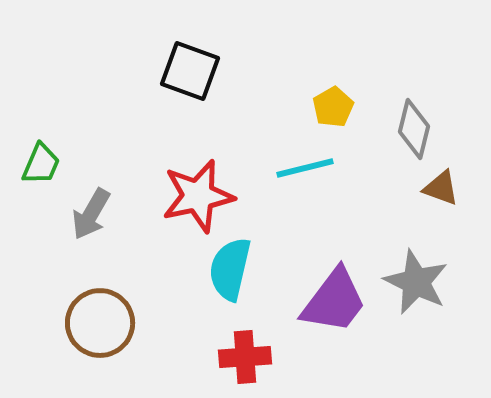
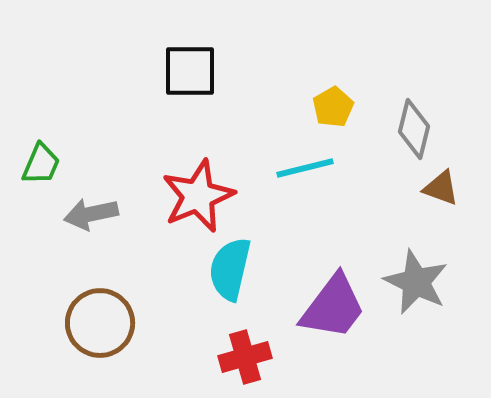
black square: rotated 20 degrees counterclockwise
red star: rotated 10 degrees counterclockwise
gray arrow: rotated 48 degrees clockwise
purple trapezoid: moved 1 px left, 6 px down
red cross: rotated 12 degrees counterclockwise
